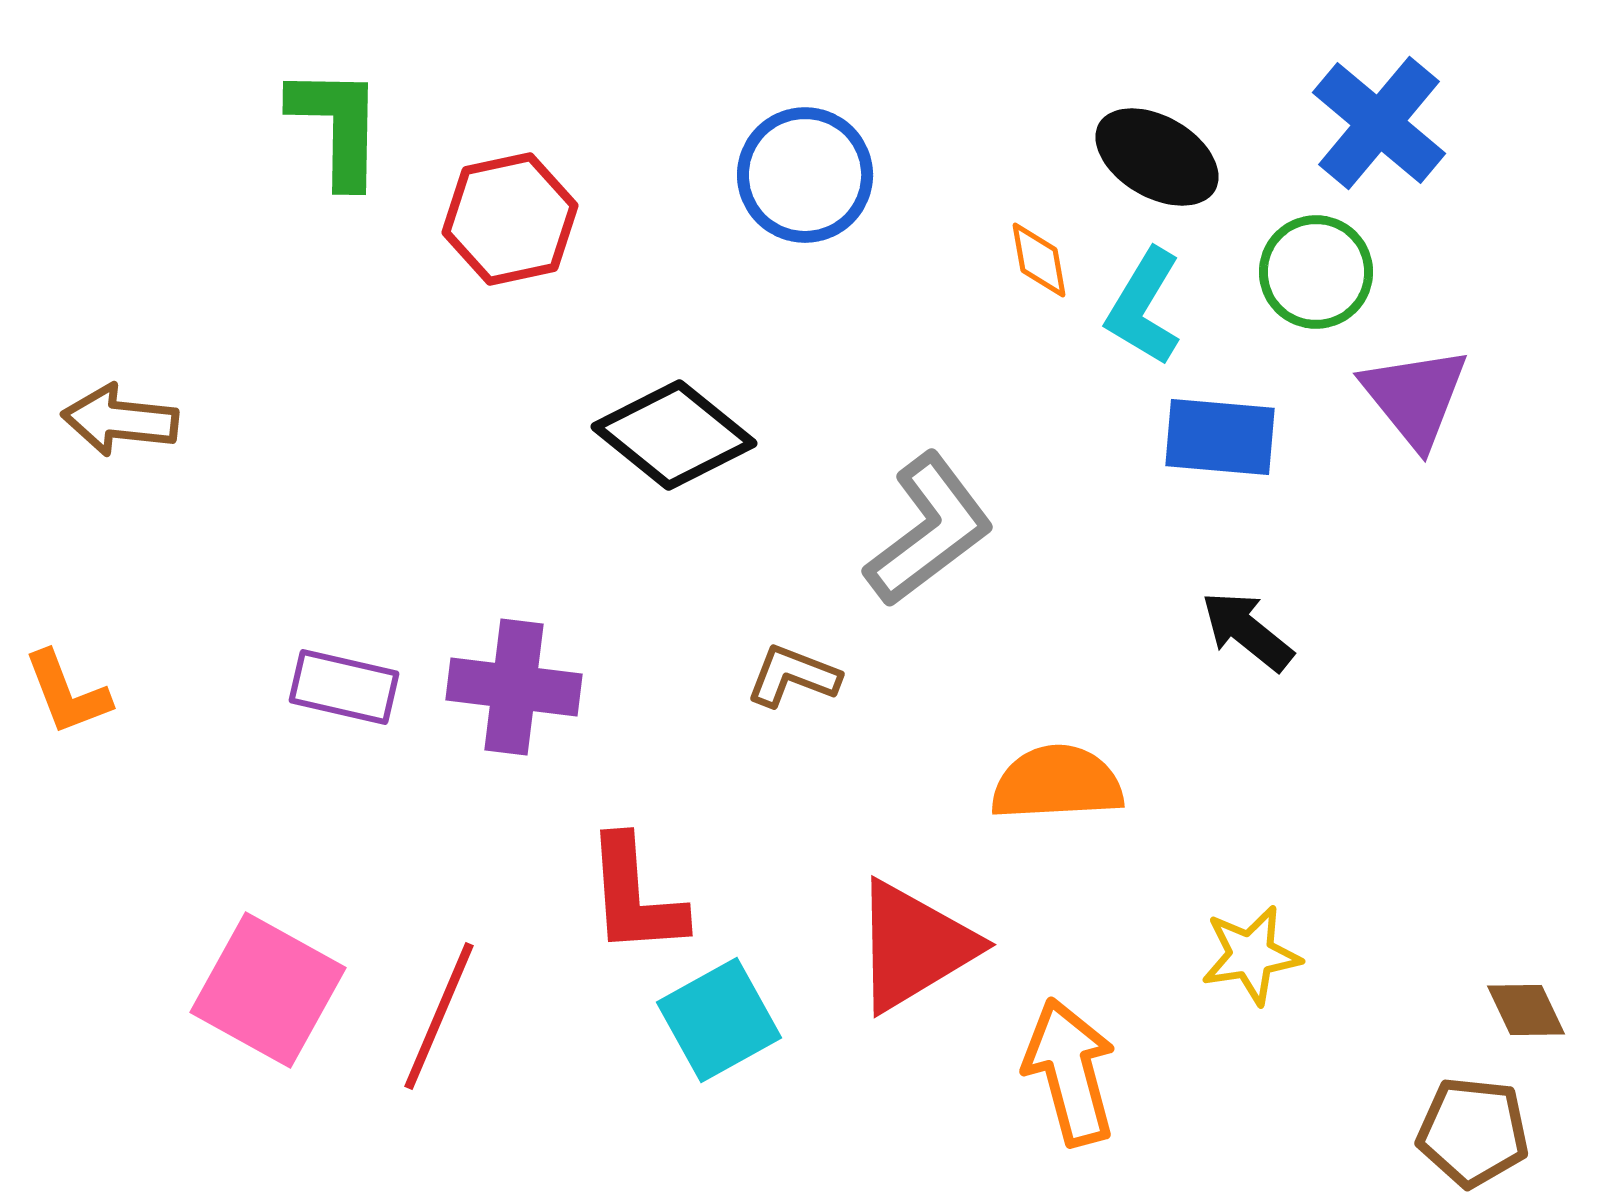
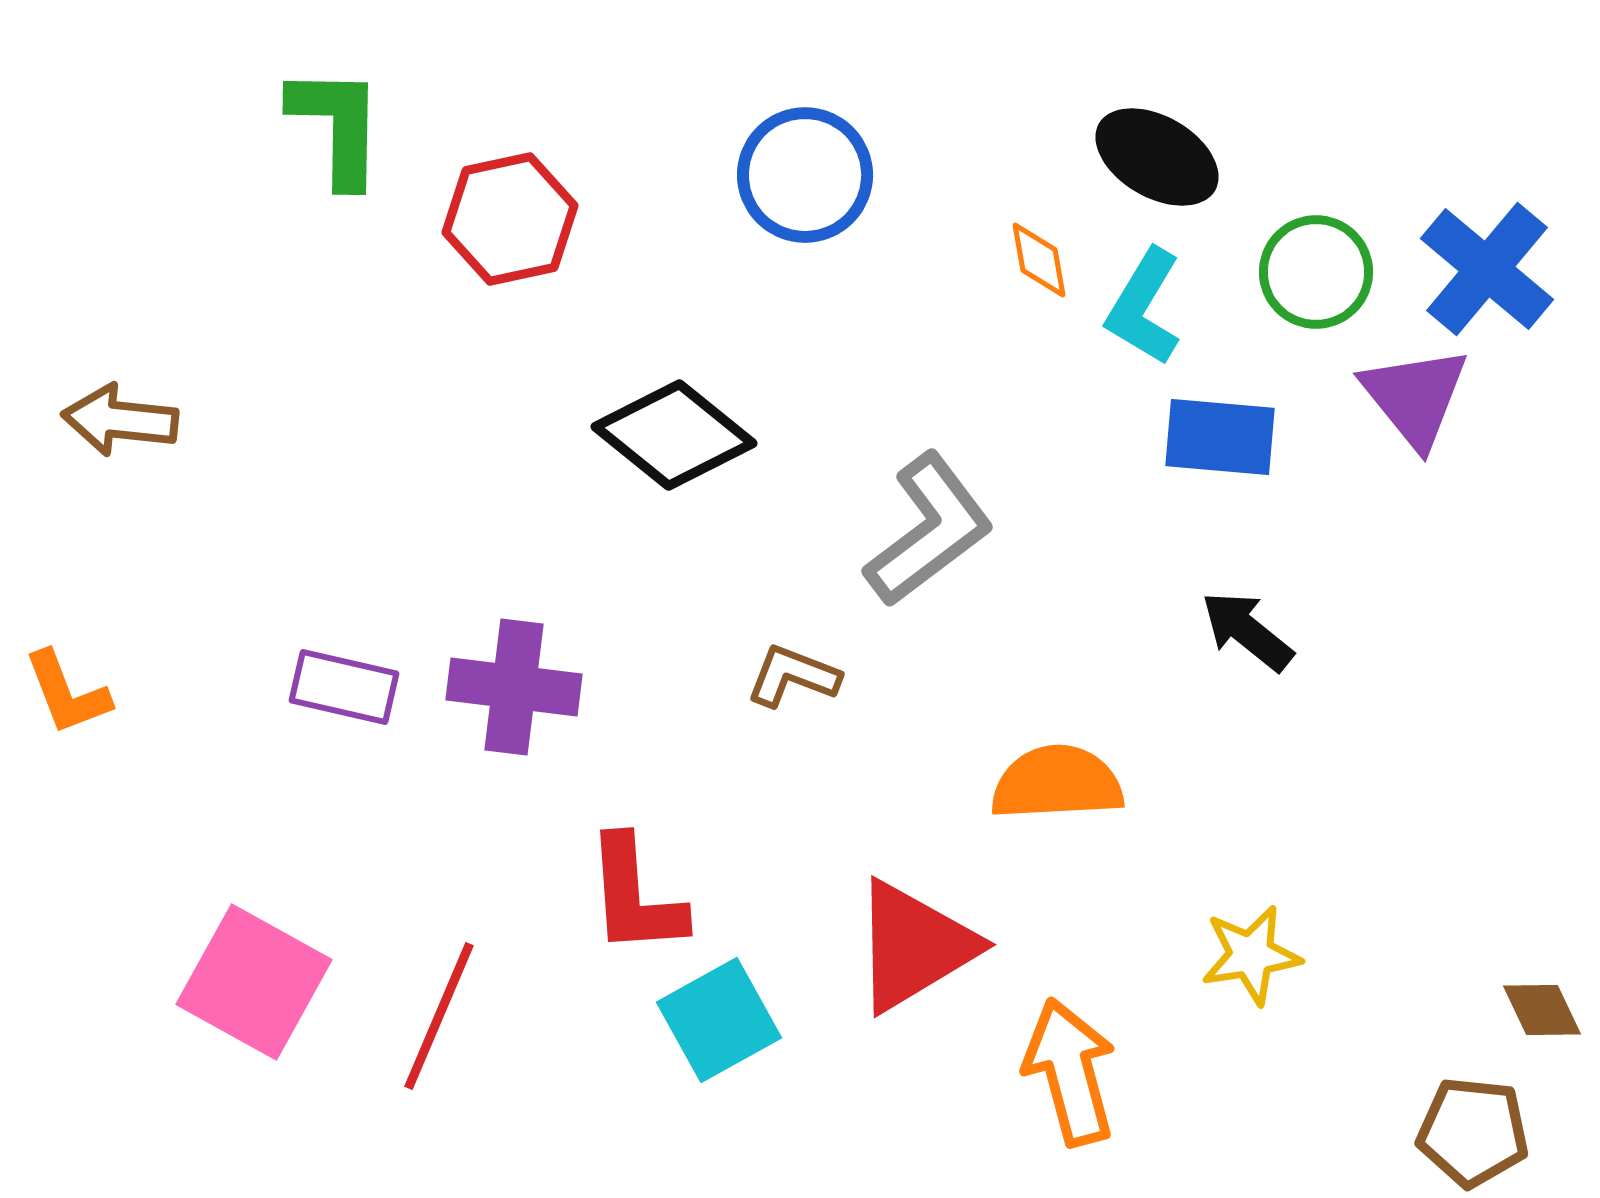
blue cross: moved 108 px right, 146 px down
pink square: moved 14 px left, 8 px up
brown diamond: moved 16 px right
